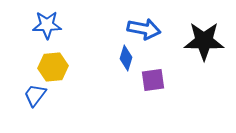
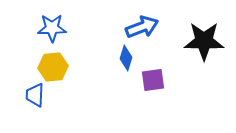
blue star: moved 5 px right, 3 px down
blue arrow: moved 2 px left, 2 px up; rotated 32 degrees counterclockwise
blue trapezoid: rotated 35 degrees counterclockwise
